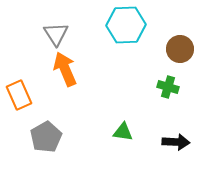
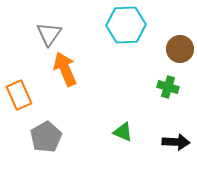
gray triangle: moved 7 px left; rotated 8 degrees clockwise
green triangle: rotated 15 degrees clockwise
